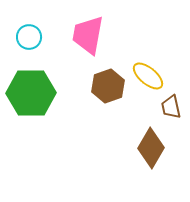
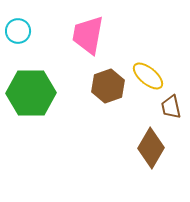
cyan circle: moved 11 px left, 6 px up
